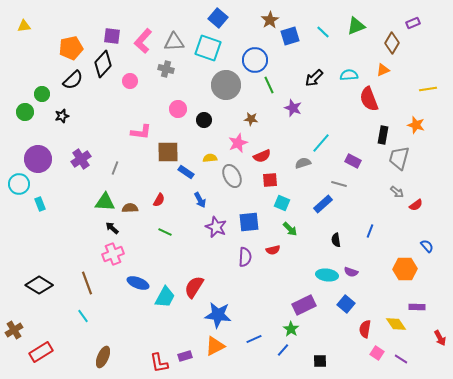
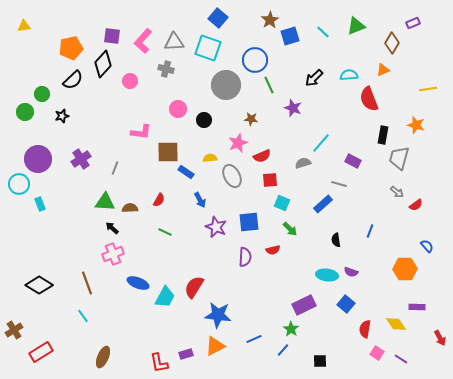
purple rectangle at (185, 356): moved 1 px right, 2 px up
